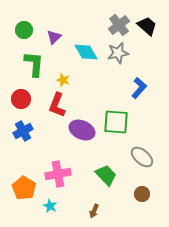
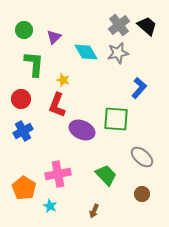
green square: moved 3 px up
